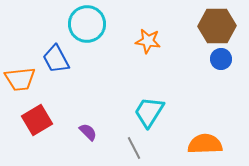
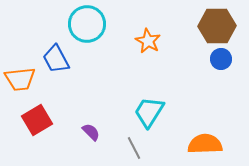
orange star: rotated 20 degrees clockwise
purple semicircle: moved 3 px right
